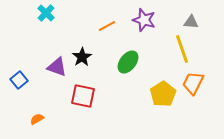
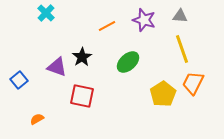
gray triangle: moved 11 px left, 6 px up
green ellipse: rotated 10 degrees clockwise
red square: moved 1 px left
